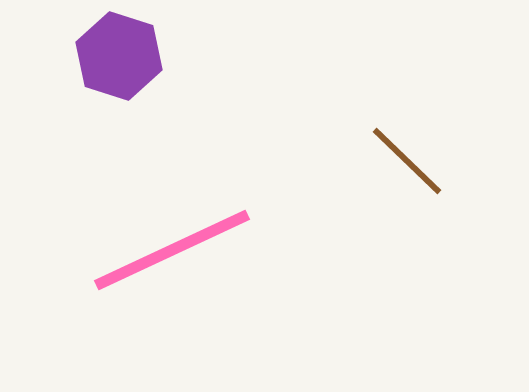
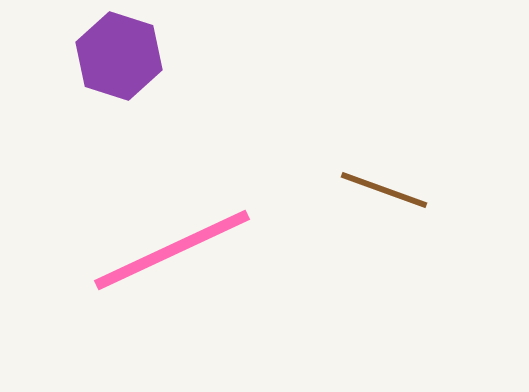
brown line: moved 23 px left, 29 px down; rotated 24 degrees counterclockwise
